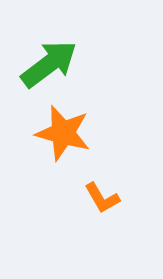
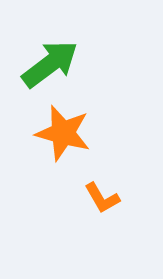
green arrow: moved 1 px right
